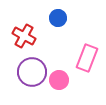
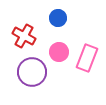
pink circle: moved 28 px up
